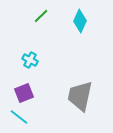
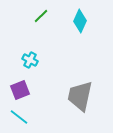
purple square: moved 4 px left, 3 px up
